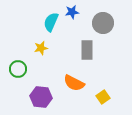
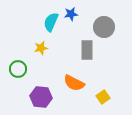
blue star: moved 1 px left, 2 px down
gray circle: moved 1 px right, 4 px down
